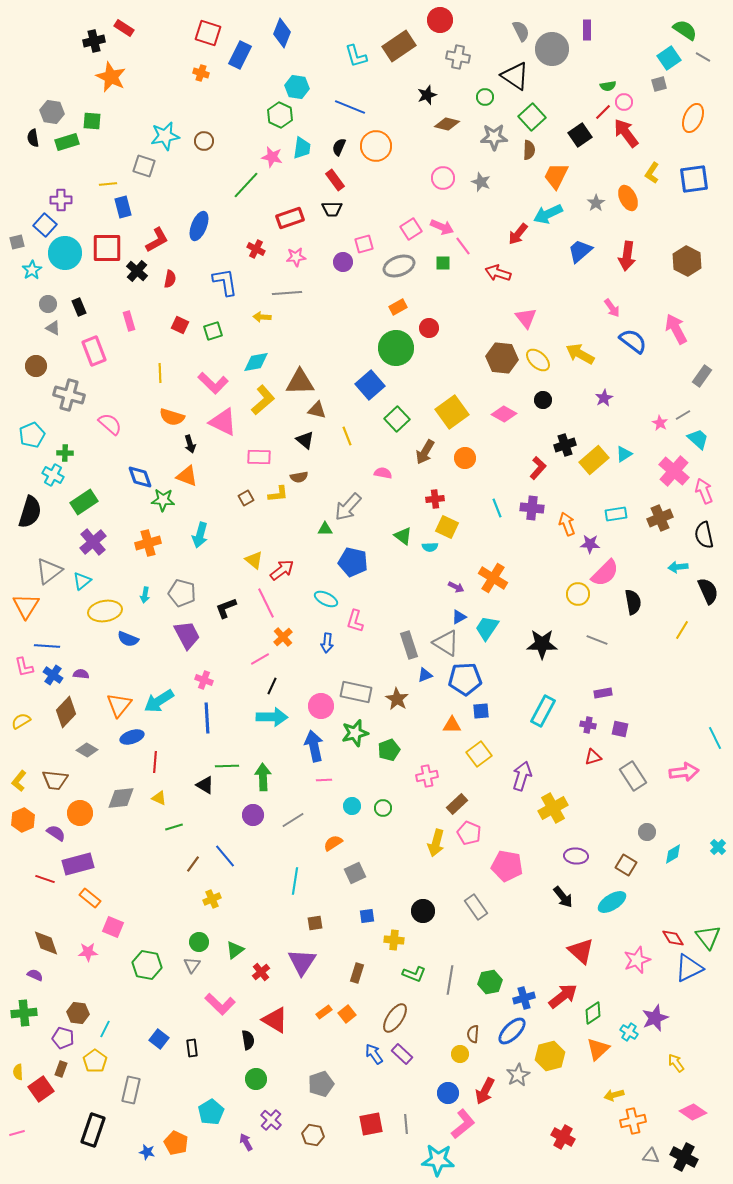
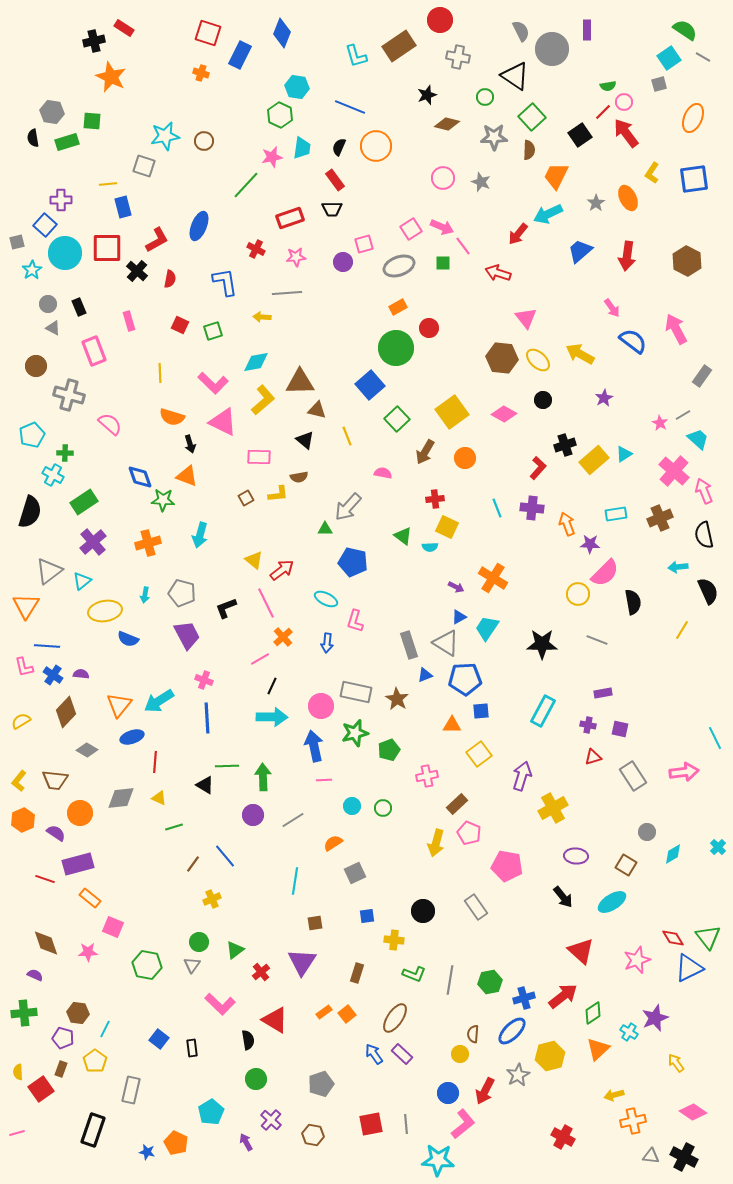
pink star at (272, 157): rotated 25 degrees counterclockwise
